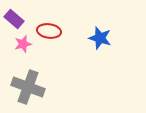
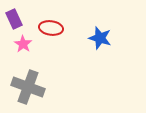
purple rectangle: rotated 24 degrees clockwise
red ellipse: moved 2 px right, 3 px up
pink star: rotated 24 degrees counterclockwise
